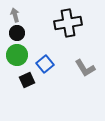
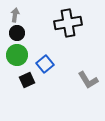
gray arrow: rotated 24 degrees clockwise
gray L-shape: moved 3 px right, 12 px down
